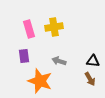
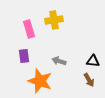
yellow cross: moved 7 px up
brown arrow: moved 1 px left, 1 px down
